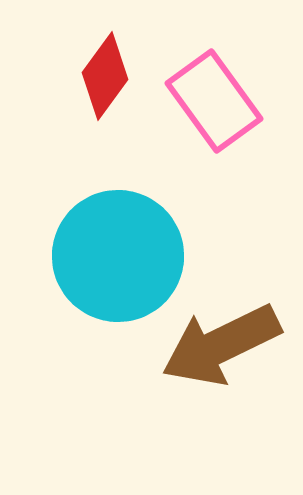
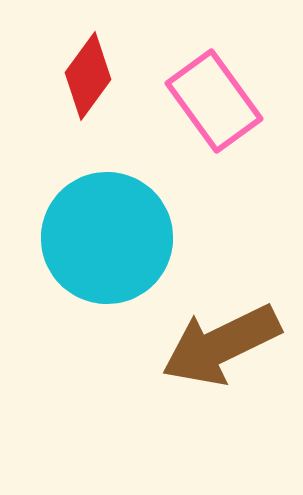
red diamond: moved 17 px left
cyan circle: moved 11 px left, 18 px up
